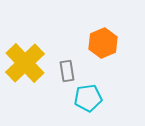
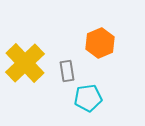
orange hexagon: moved 3 px left
